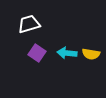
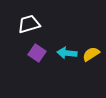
yellow semicircle: rotated 138 degrees clockwise
